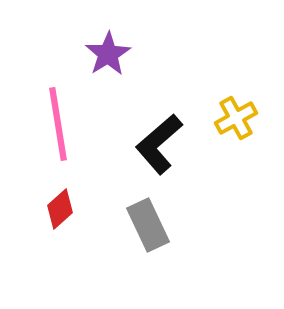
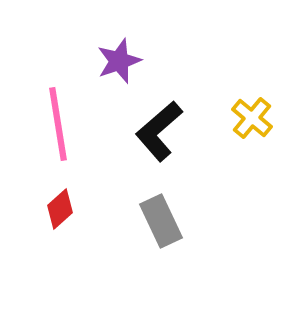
purple star: moved 11 px right, 7 px down; rotated 12 degrees clockwise
yellow cross: moved 16 px right; rotated 21 degrees counterclockwise
black L-shape: moved 13 px up
gray rectangle: moved 13 px right, 4 px up
